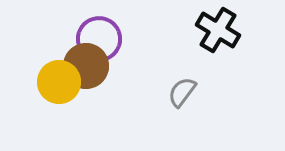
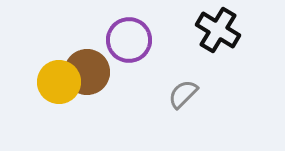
purple circle: moved 30 px right, 1 px down
brown circle: moved 1 px right, 6 px down
gray semicircle: moved 1 px right, 2 px down; rotated 8 degrees clockwise
